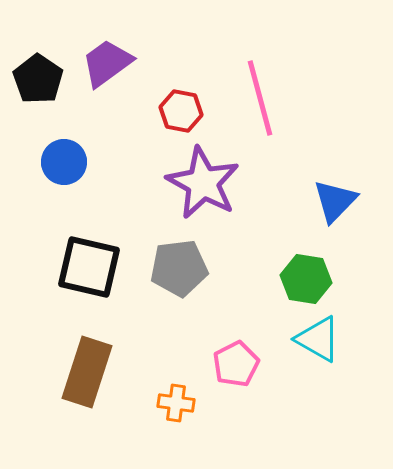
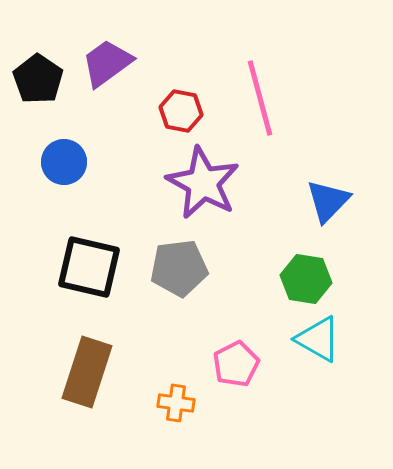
blue triangle: moved 7 px left
